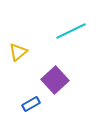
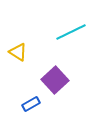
cyan line: moved 1 px down
yellow triangle: rotated 48 degrees counterclockwise
